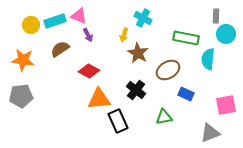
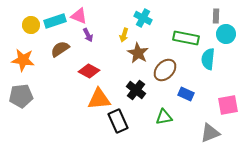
brown ellipse: moved 3 px left; rotated 15 degrees counterclockwise
pink square: moved 2 px right
